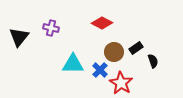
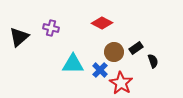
black triangle: rotated 10 degrees clockwise
